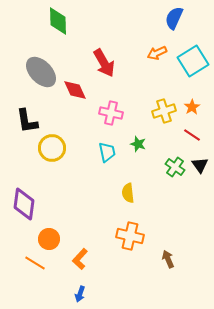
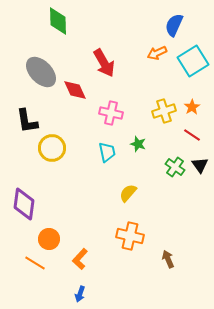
blue semicircle: moved 7 px down
yellow semicircle: rotated 48 degrees clockwise
